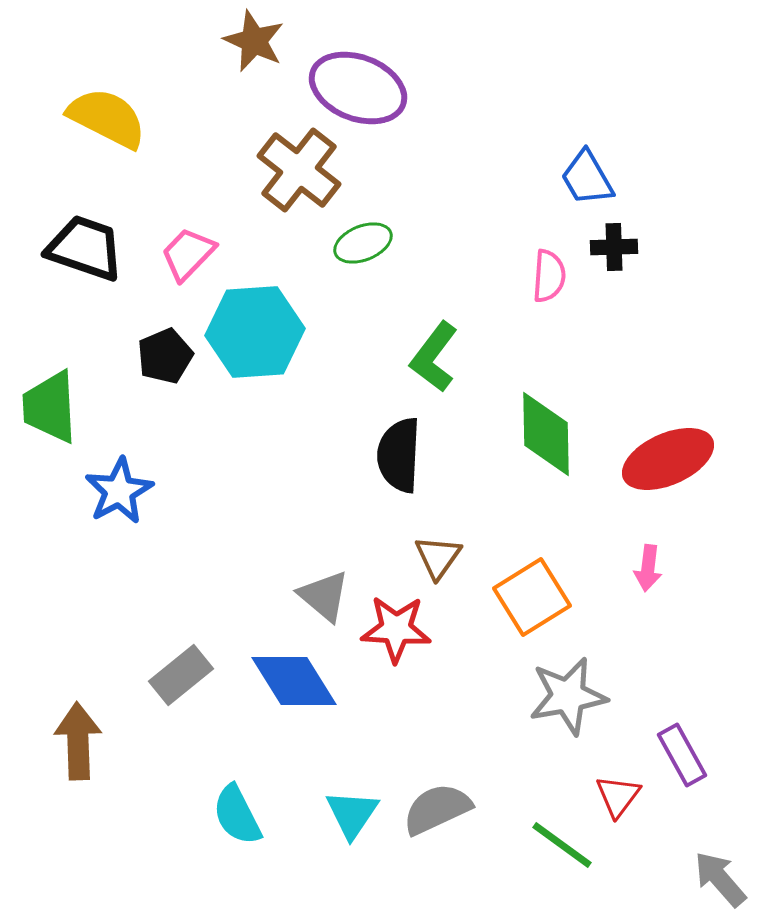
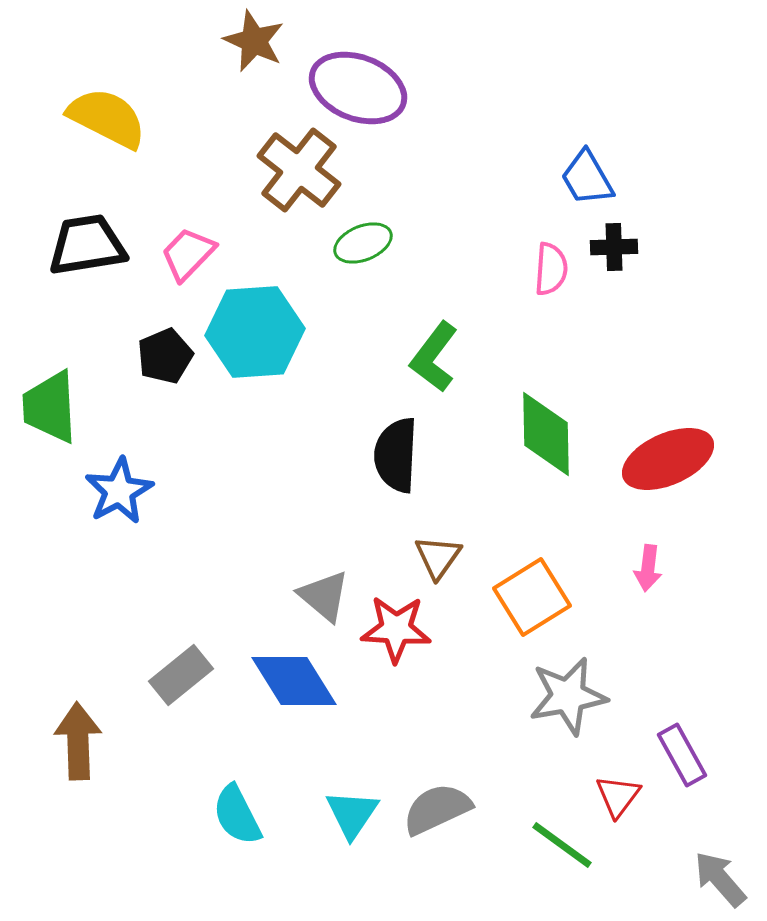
black trapezoid: moved 2 px right, 3 px up; rotated 28 degrees counterclockwise
pink semicircle: moved 2 px right, 7 px up
black semicircle: moved 3 px left
